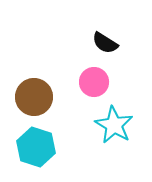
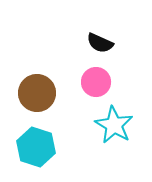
black semicircle: moved 5 px left; rotated 8 degrees counterclockwise
pink circle: moved 2 px right
brown circle: moved 3 px right, 4 px up
